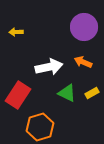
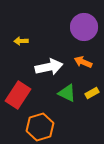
yellow arrow: moved 5 px right, 9 px down
